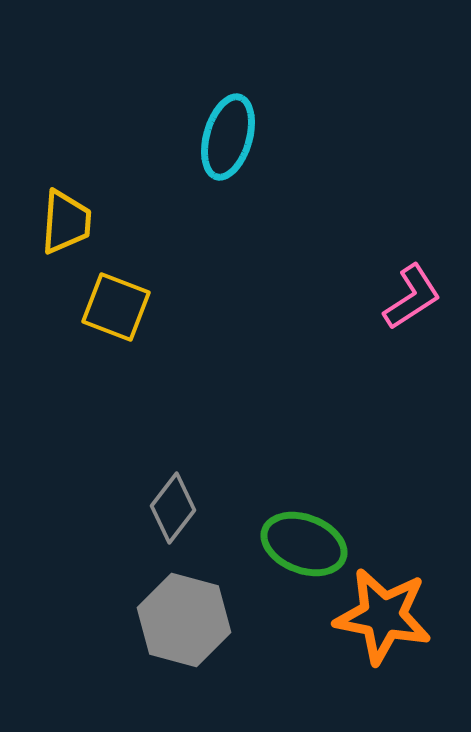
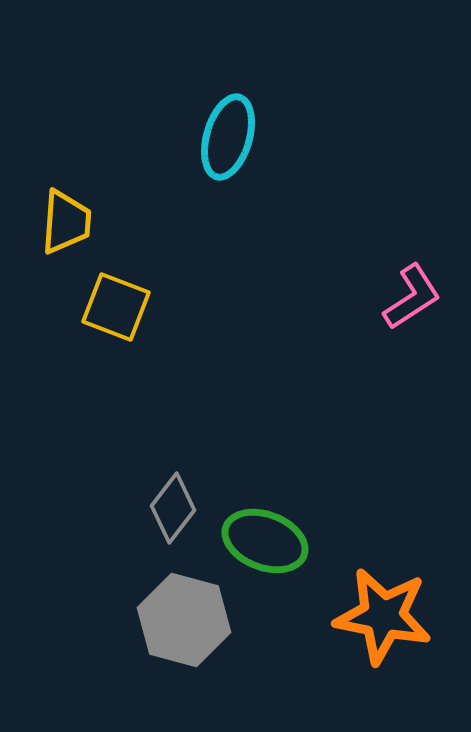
green ellipse: moved 39 px left, 3 px up
